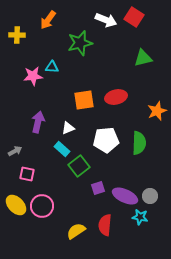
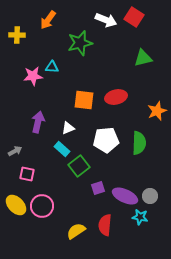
orange square: rotated 15 degrees clockwise
